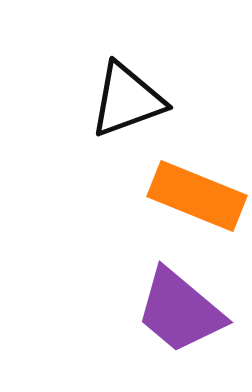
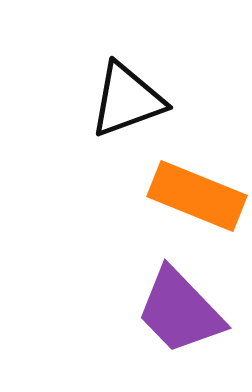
purple trapezoid: rotated 6 degrees clockwise
